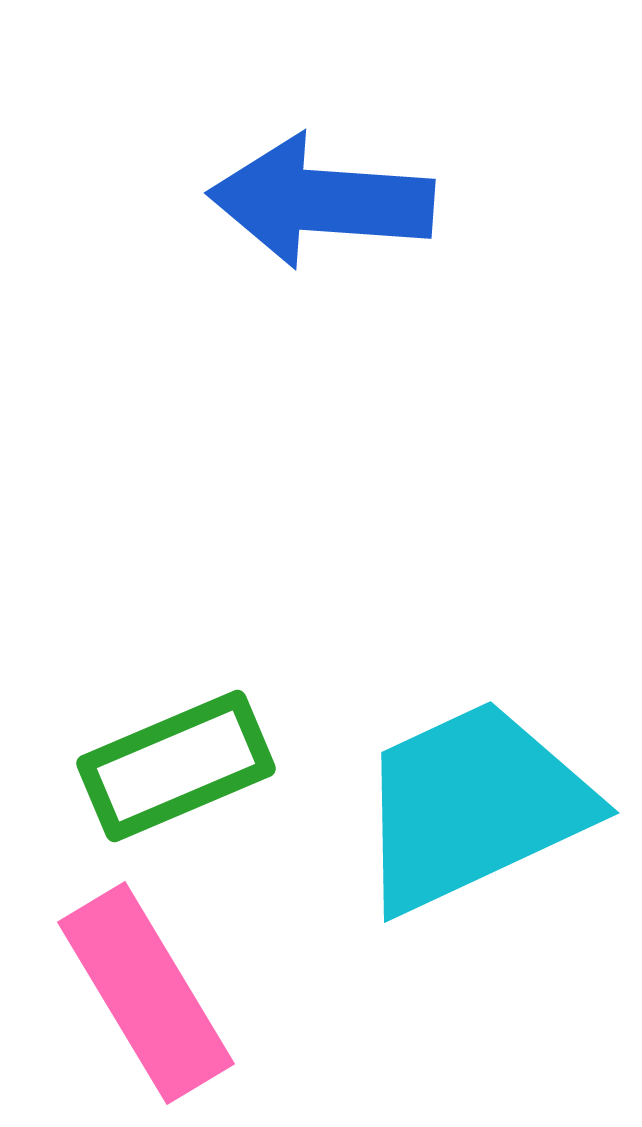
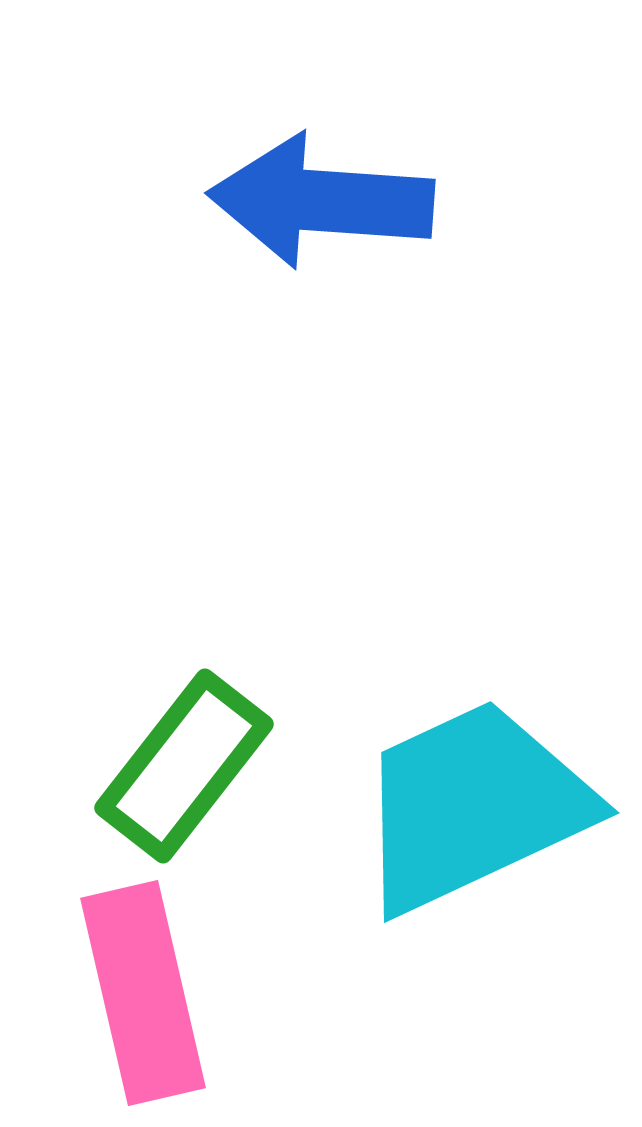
green rectangle: moved 8 px right; rotated 29 degrees counterclockwise
pink rectangle: moved 3 px left; rotated 18 degrees clockwise
